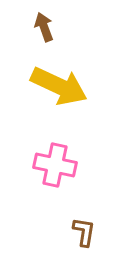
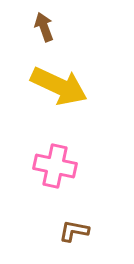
pink cross: moved 1 px down
brown L-shape: moved 10 px left, 1 px up; rotated 88 degrees counterclockwise
